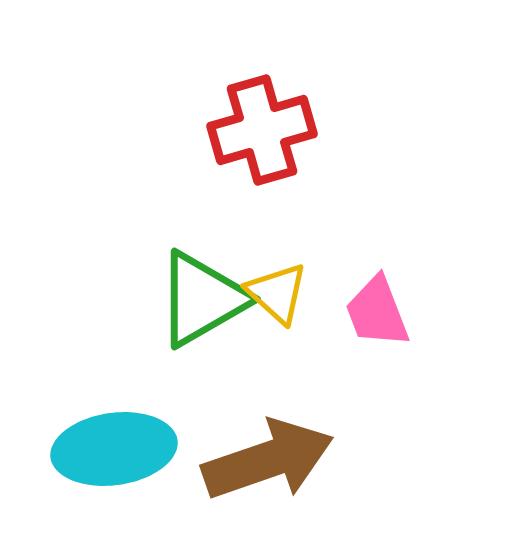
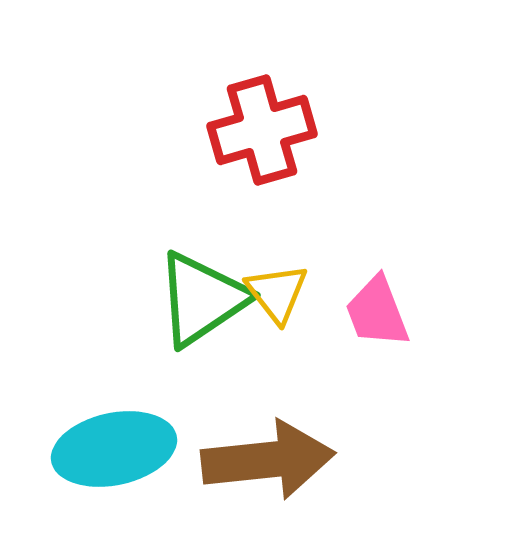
yellow triangle: rotated 10 degrees clockwise
green triangle: rotated 4 degrees counterclockwise
cyan ellipse: rotated 4 degrees counterclockwise
brown arrow: rotated 13 degrees clockwise
